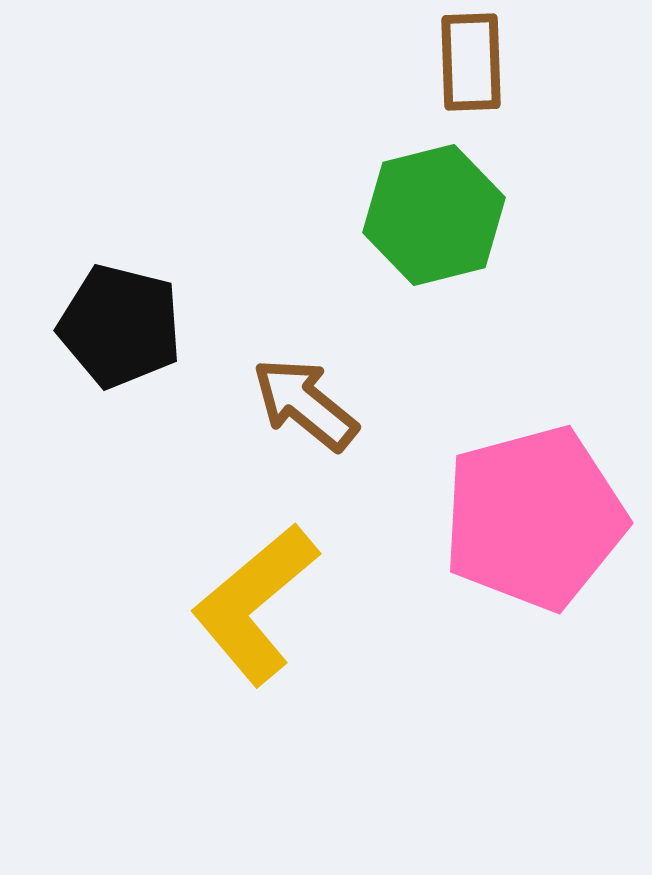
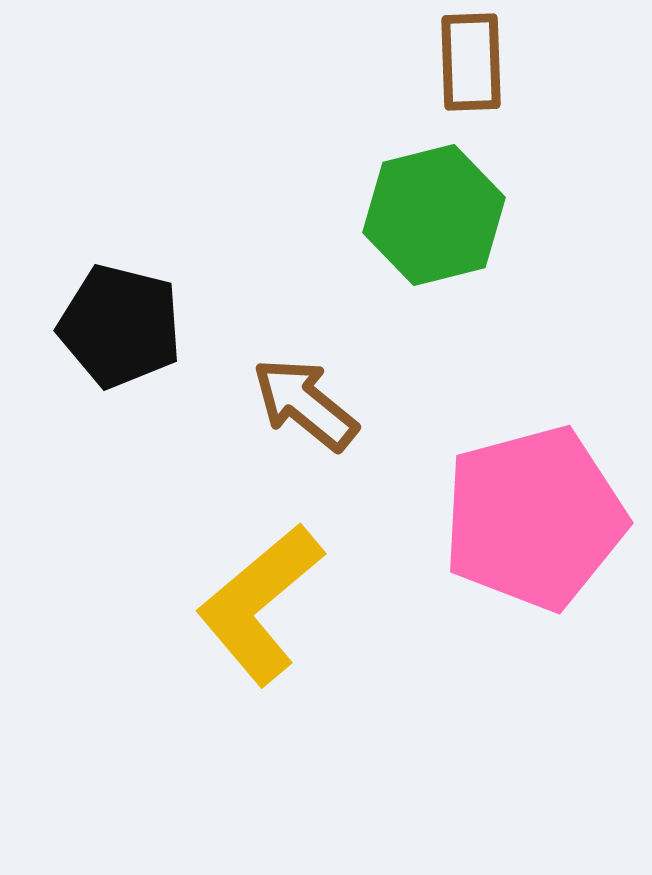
yellow L-shape: moved 5 px right
